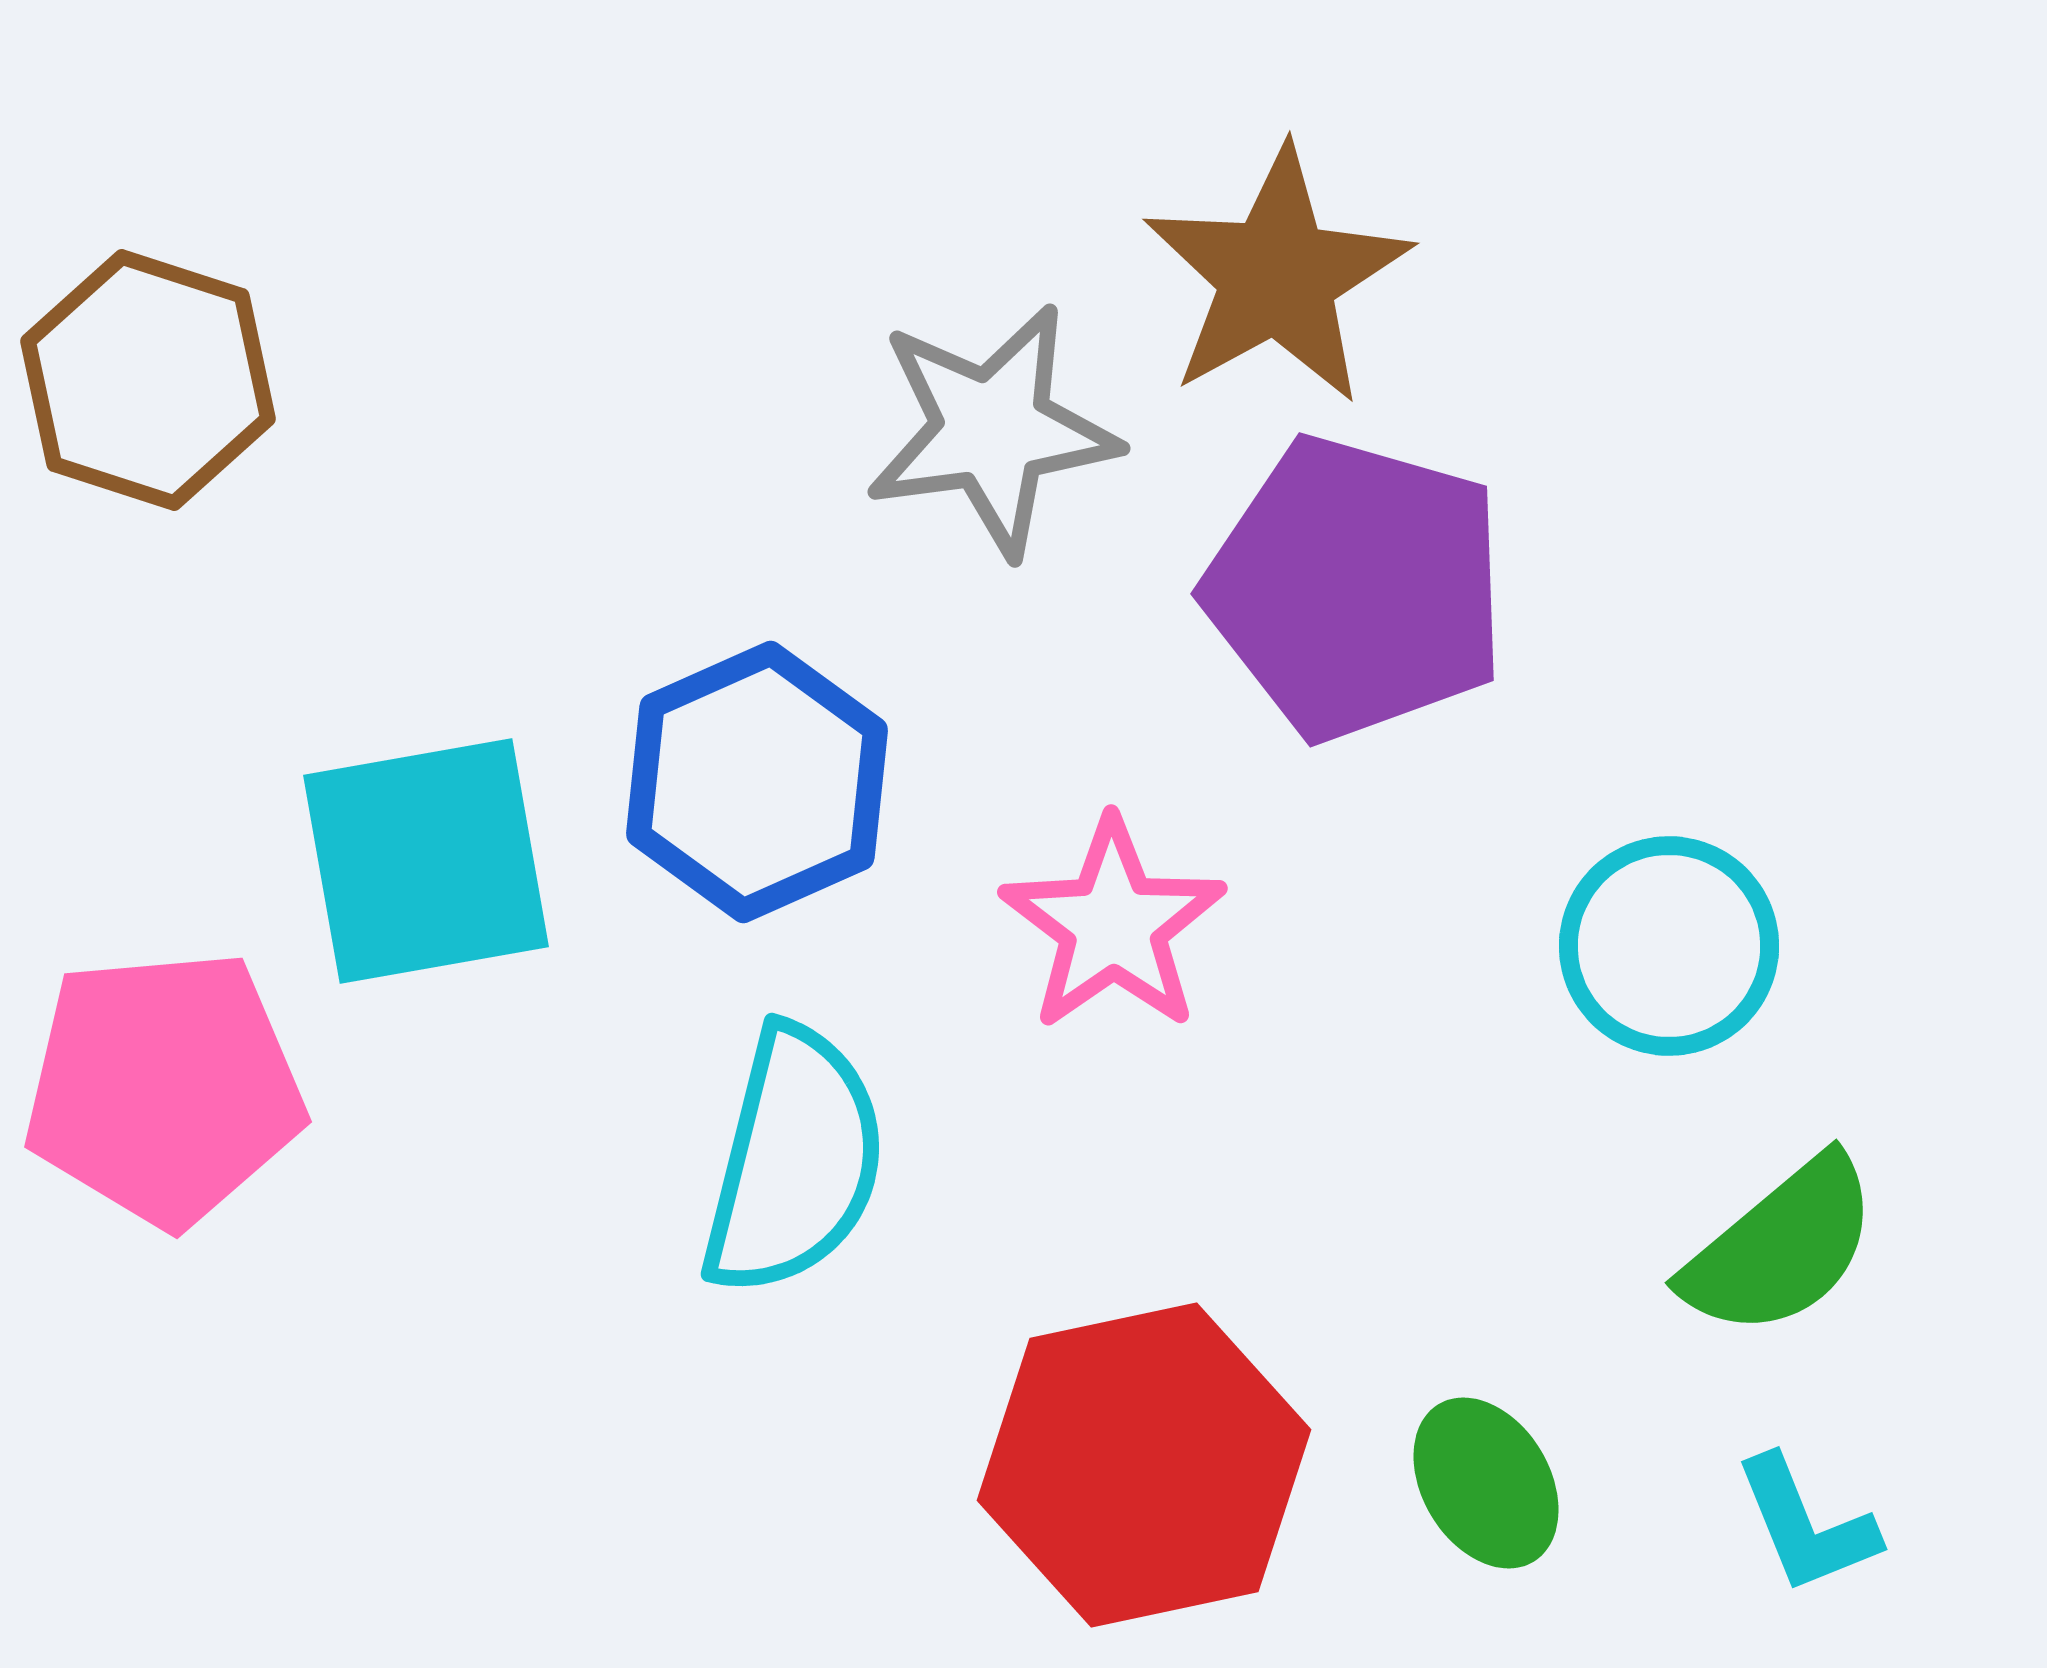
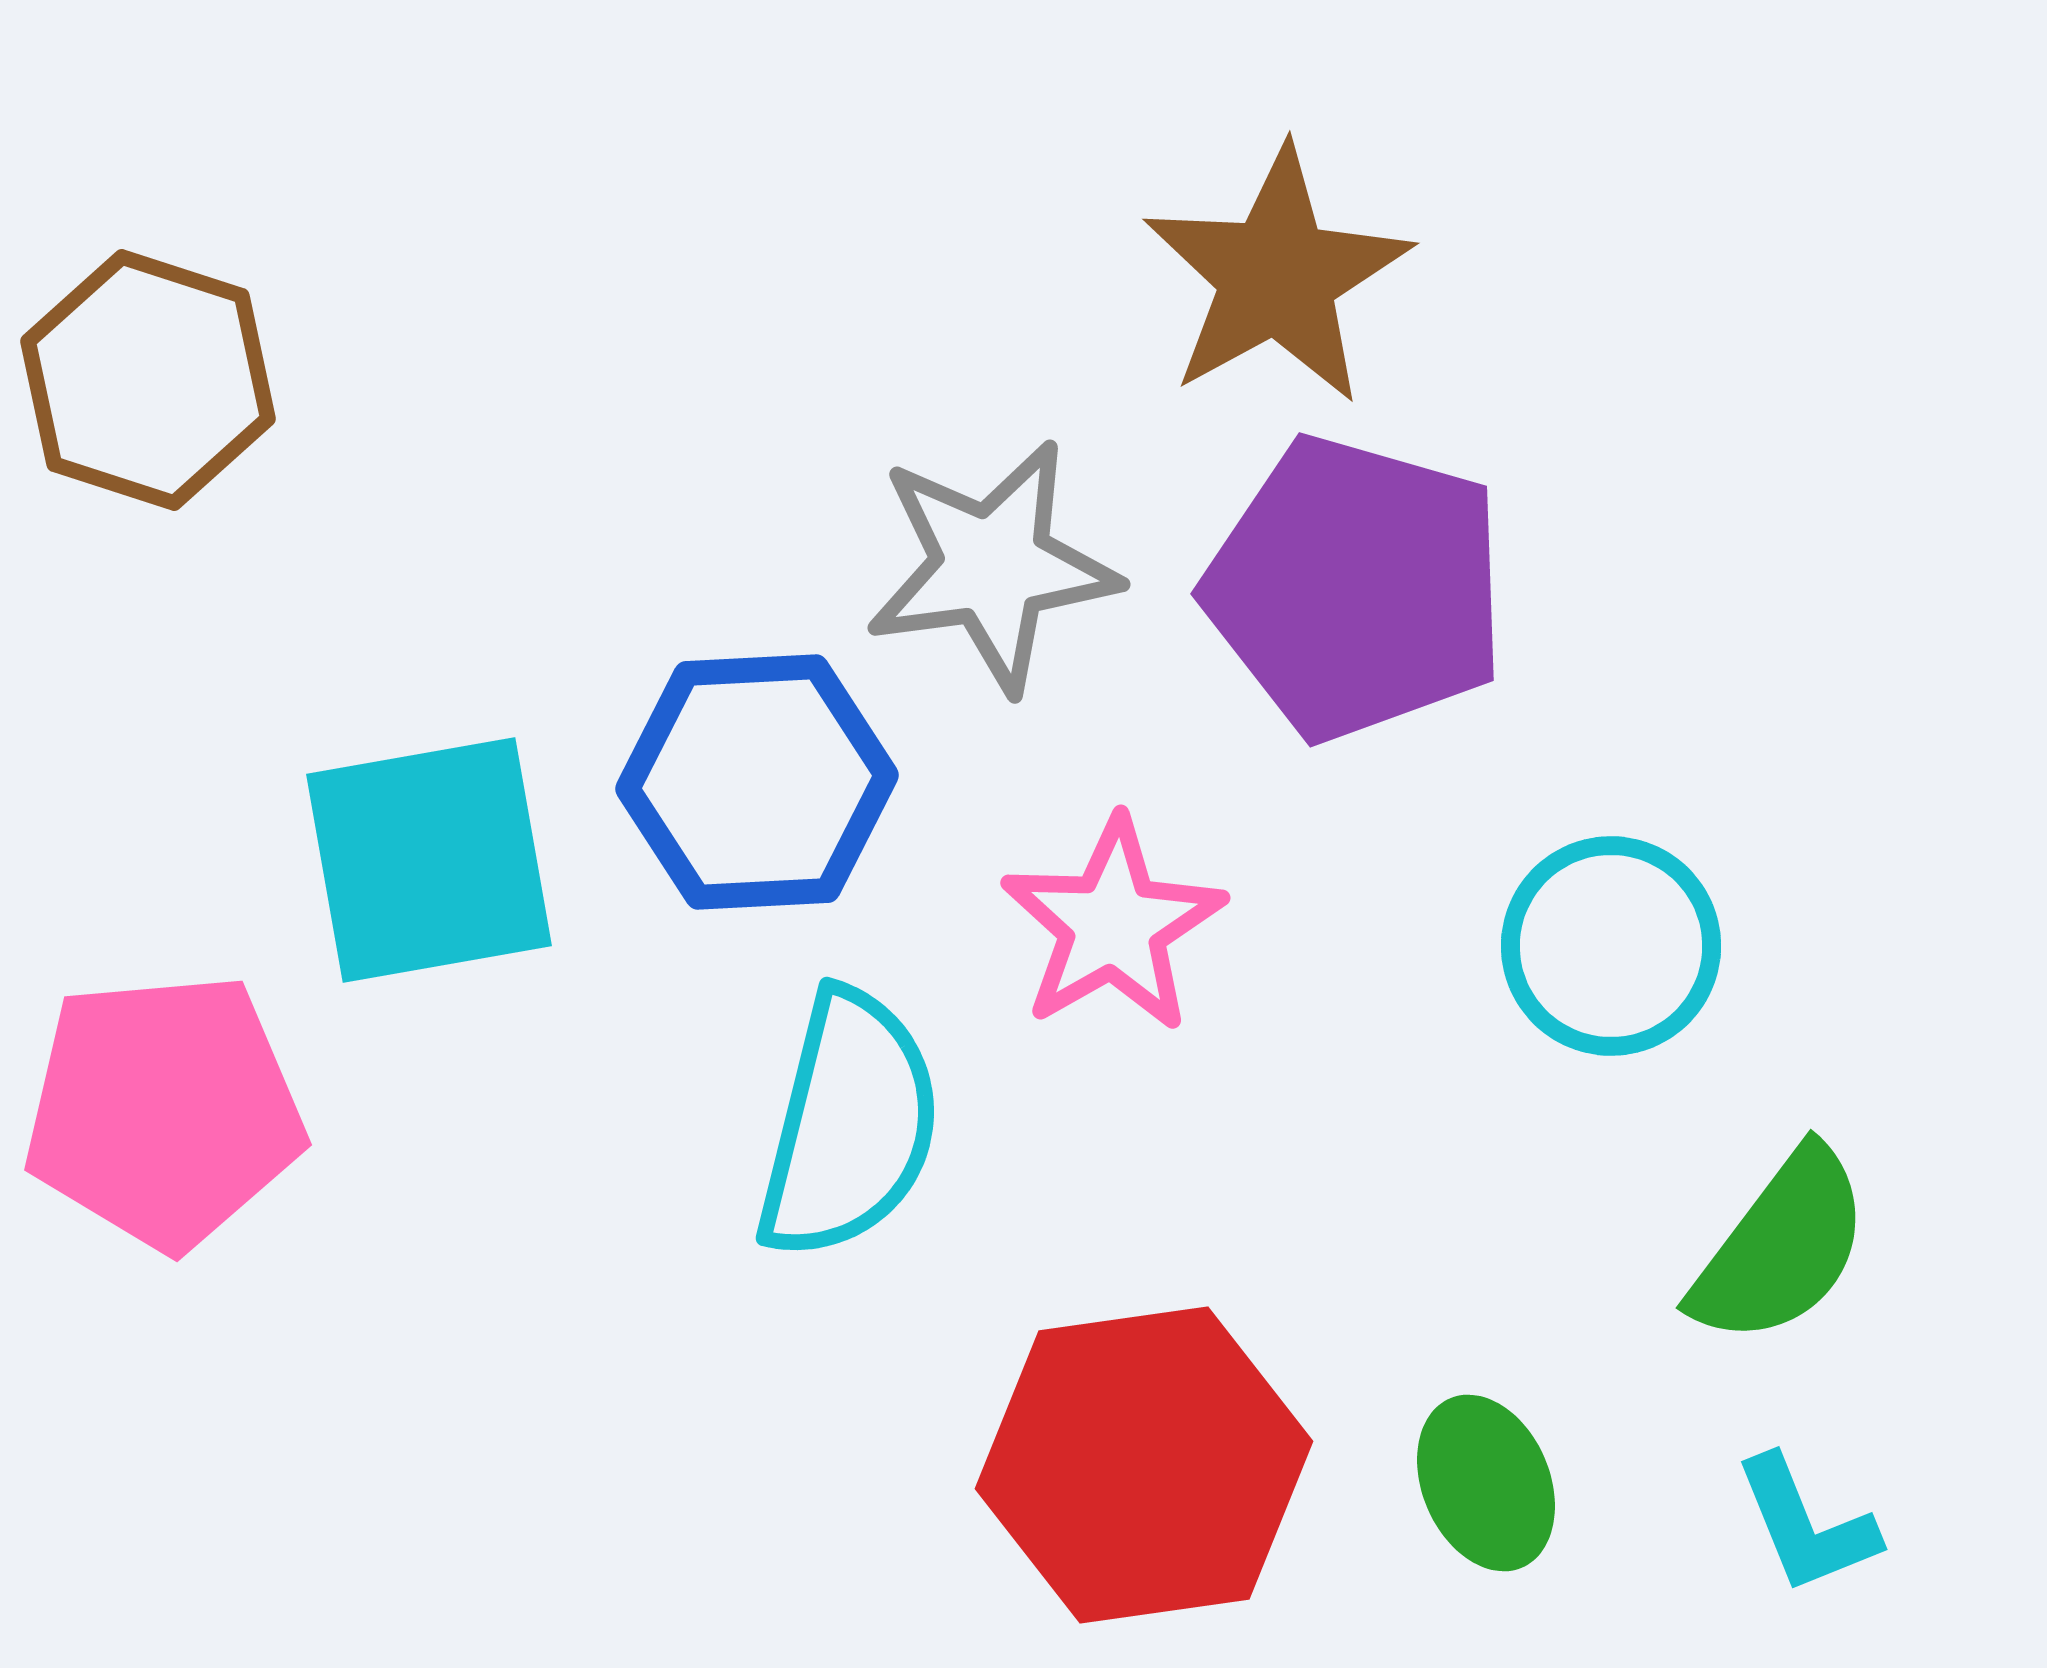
gray star: moved 136 px down
blue hexagon: rotated 21 degrees clockwise
cyan square: moved 3 px right, 1 px up
pink star: rotated 5 degrees clockwise
cyan circle: moved 58 px left
pink pentagon: moved 23 px down
cyan semicircle: moved 55 px right, 36 px up
green semicircle: rotated 13 degrees counterclockwise
red hexagon: rotated 4 degrees clockwise
green ellipse: rotated 8 degrees clockwise
